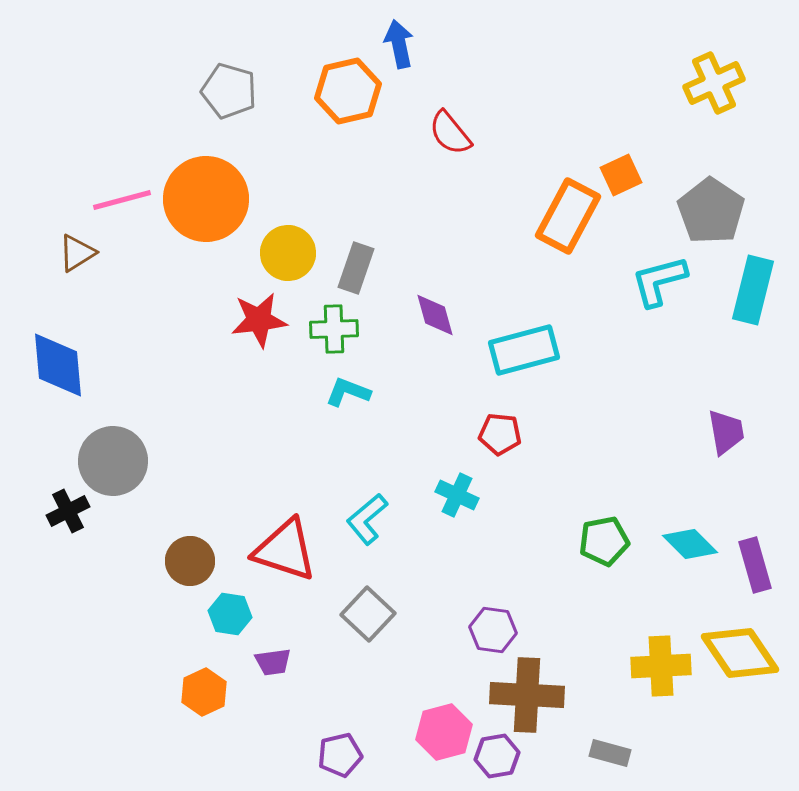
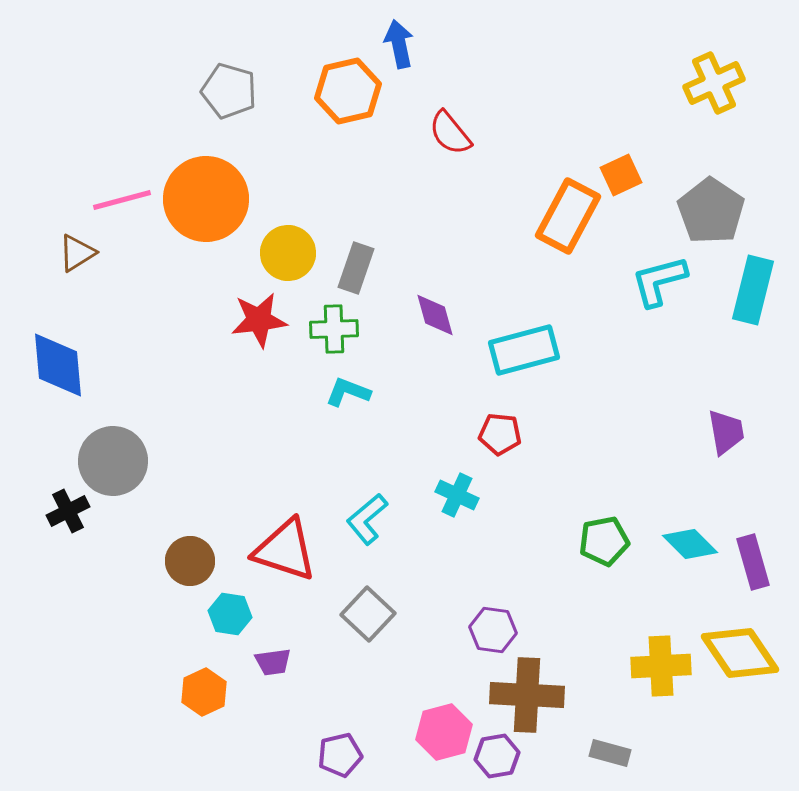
purple rectangle at (755, 565): moved 2 px left, 3 px up
